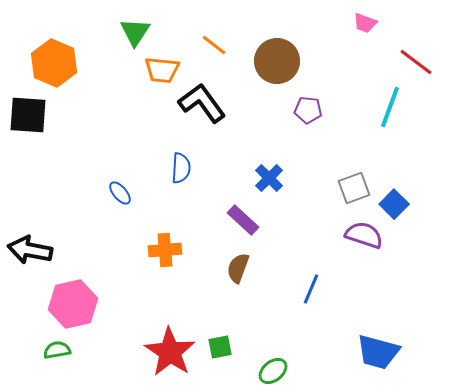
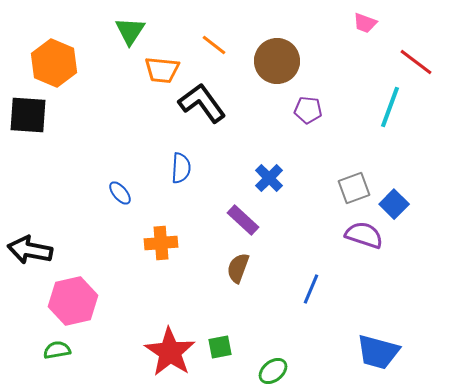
green triangle: moved 5 px left, 1 px up
orange cross: moved 4 px left, 7 px up
pink hexagon: moved 3 px up
